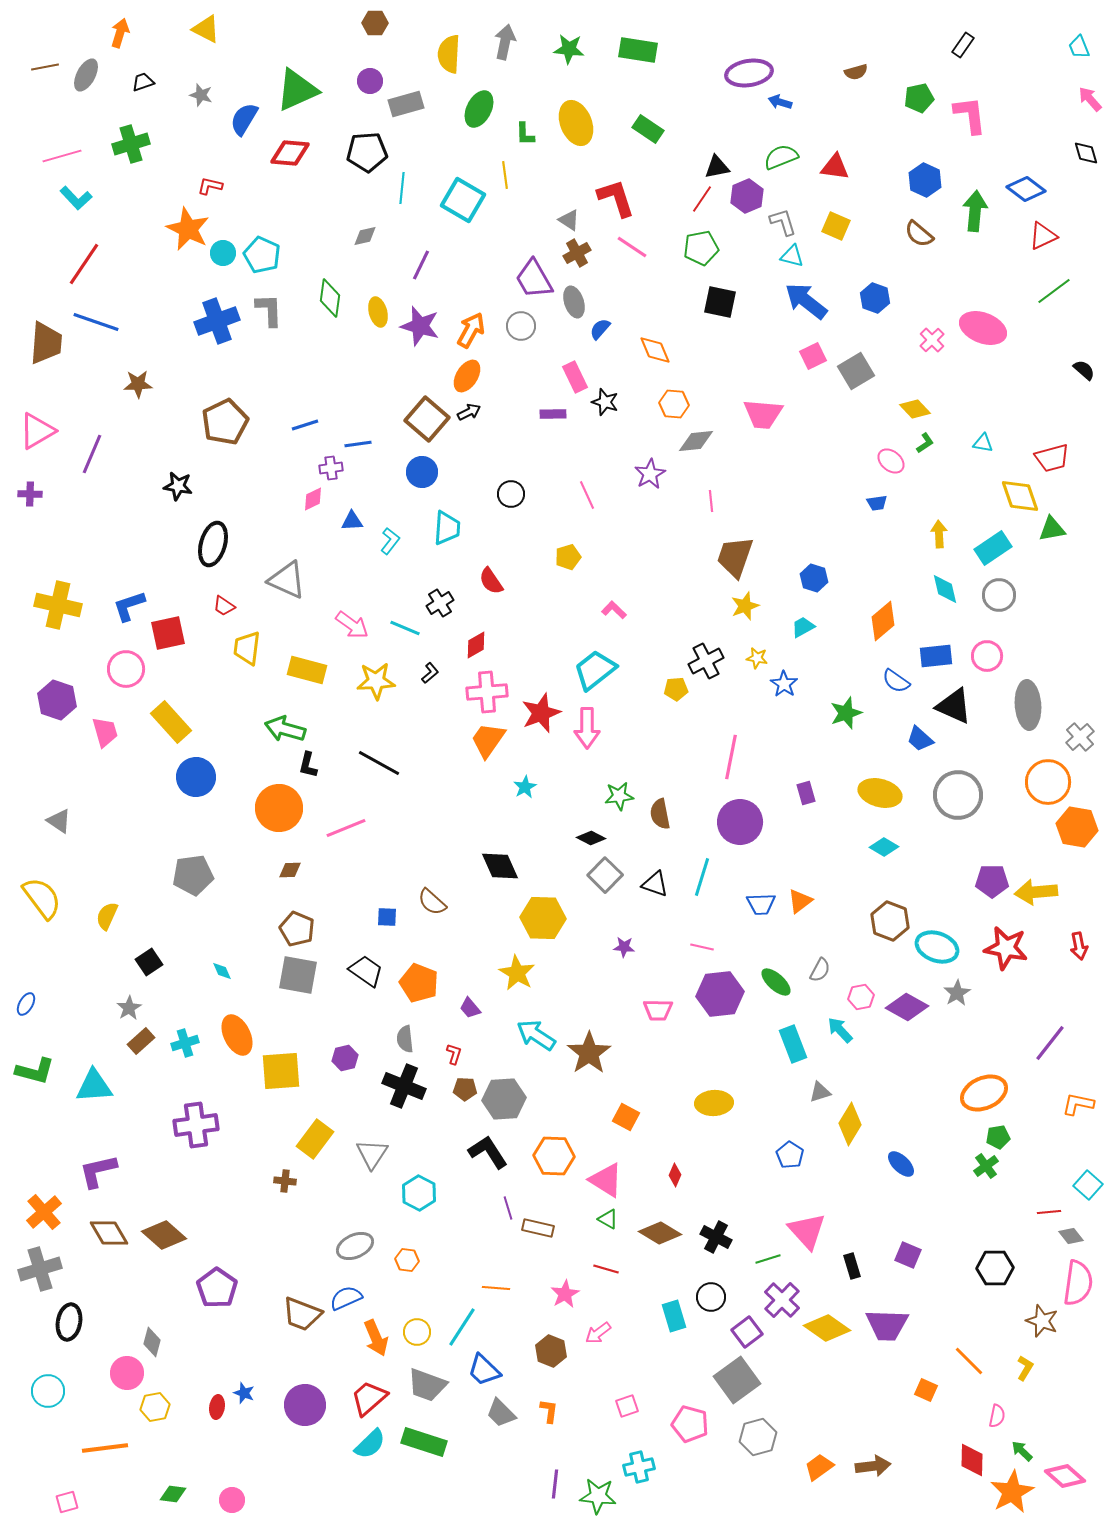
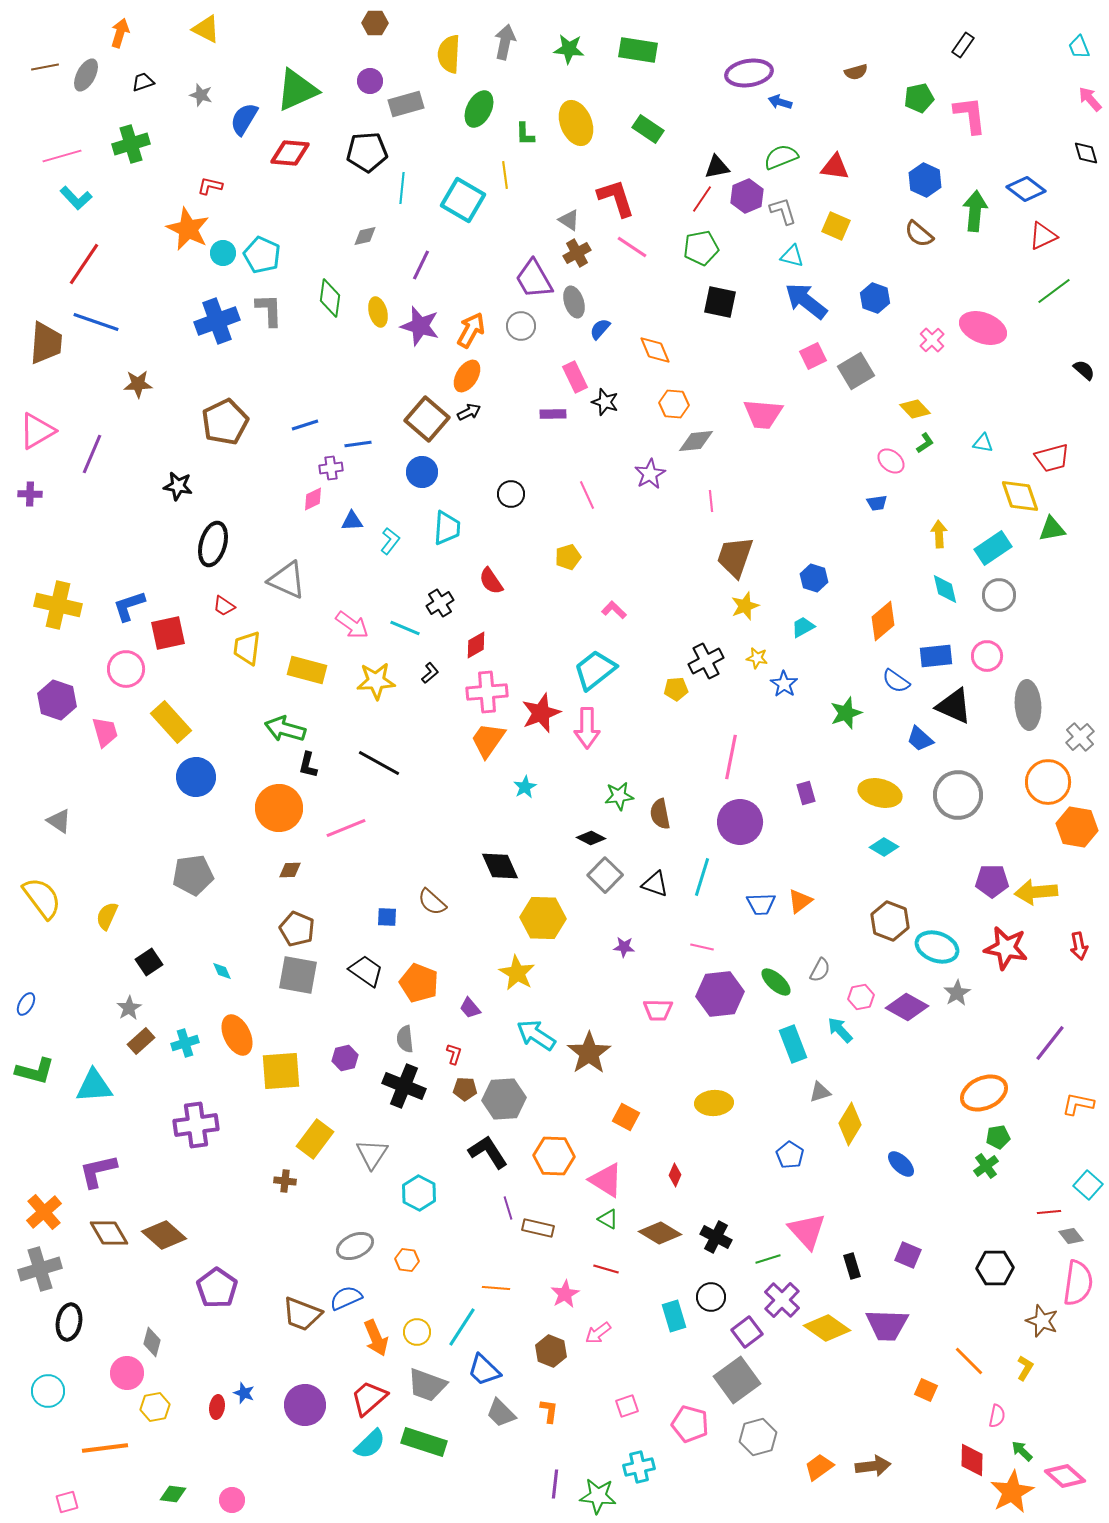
gray L-shape at (783, 222): moved 11 px up
